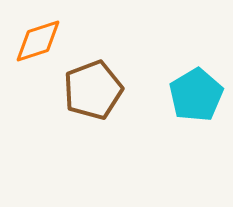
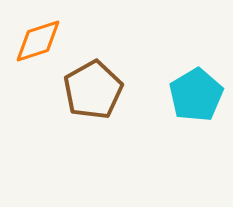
brown pentagon: rotated 8 degrees counterclockwise
